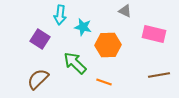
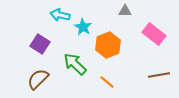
gray triangle: rotated 24 degrees counterclockwise
cyan arrow: rotated 96 degrees clockwise
cyan star: rotated 18 degrees clockwise
pink rectangle: rotated 25 degrees clockwise
purple square: moved 5 px down
orange hexagon: rotated 20 degrees counterclockwise
green arrow: moved 1 px down
orange line: moved 3 px right; rotated 21 degrees clockwise
